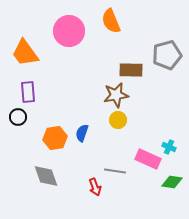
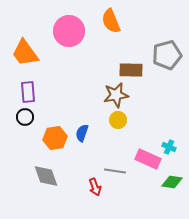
black circle: moved 7 px right
